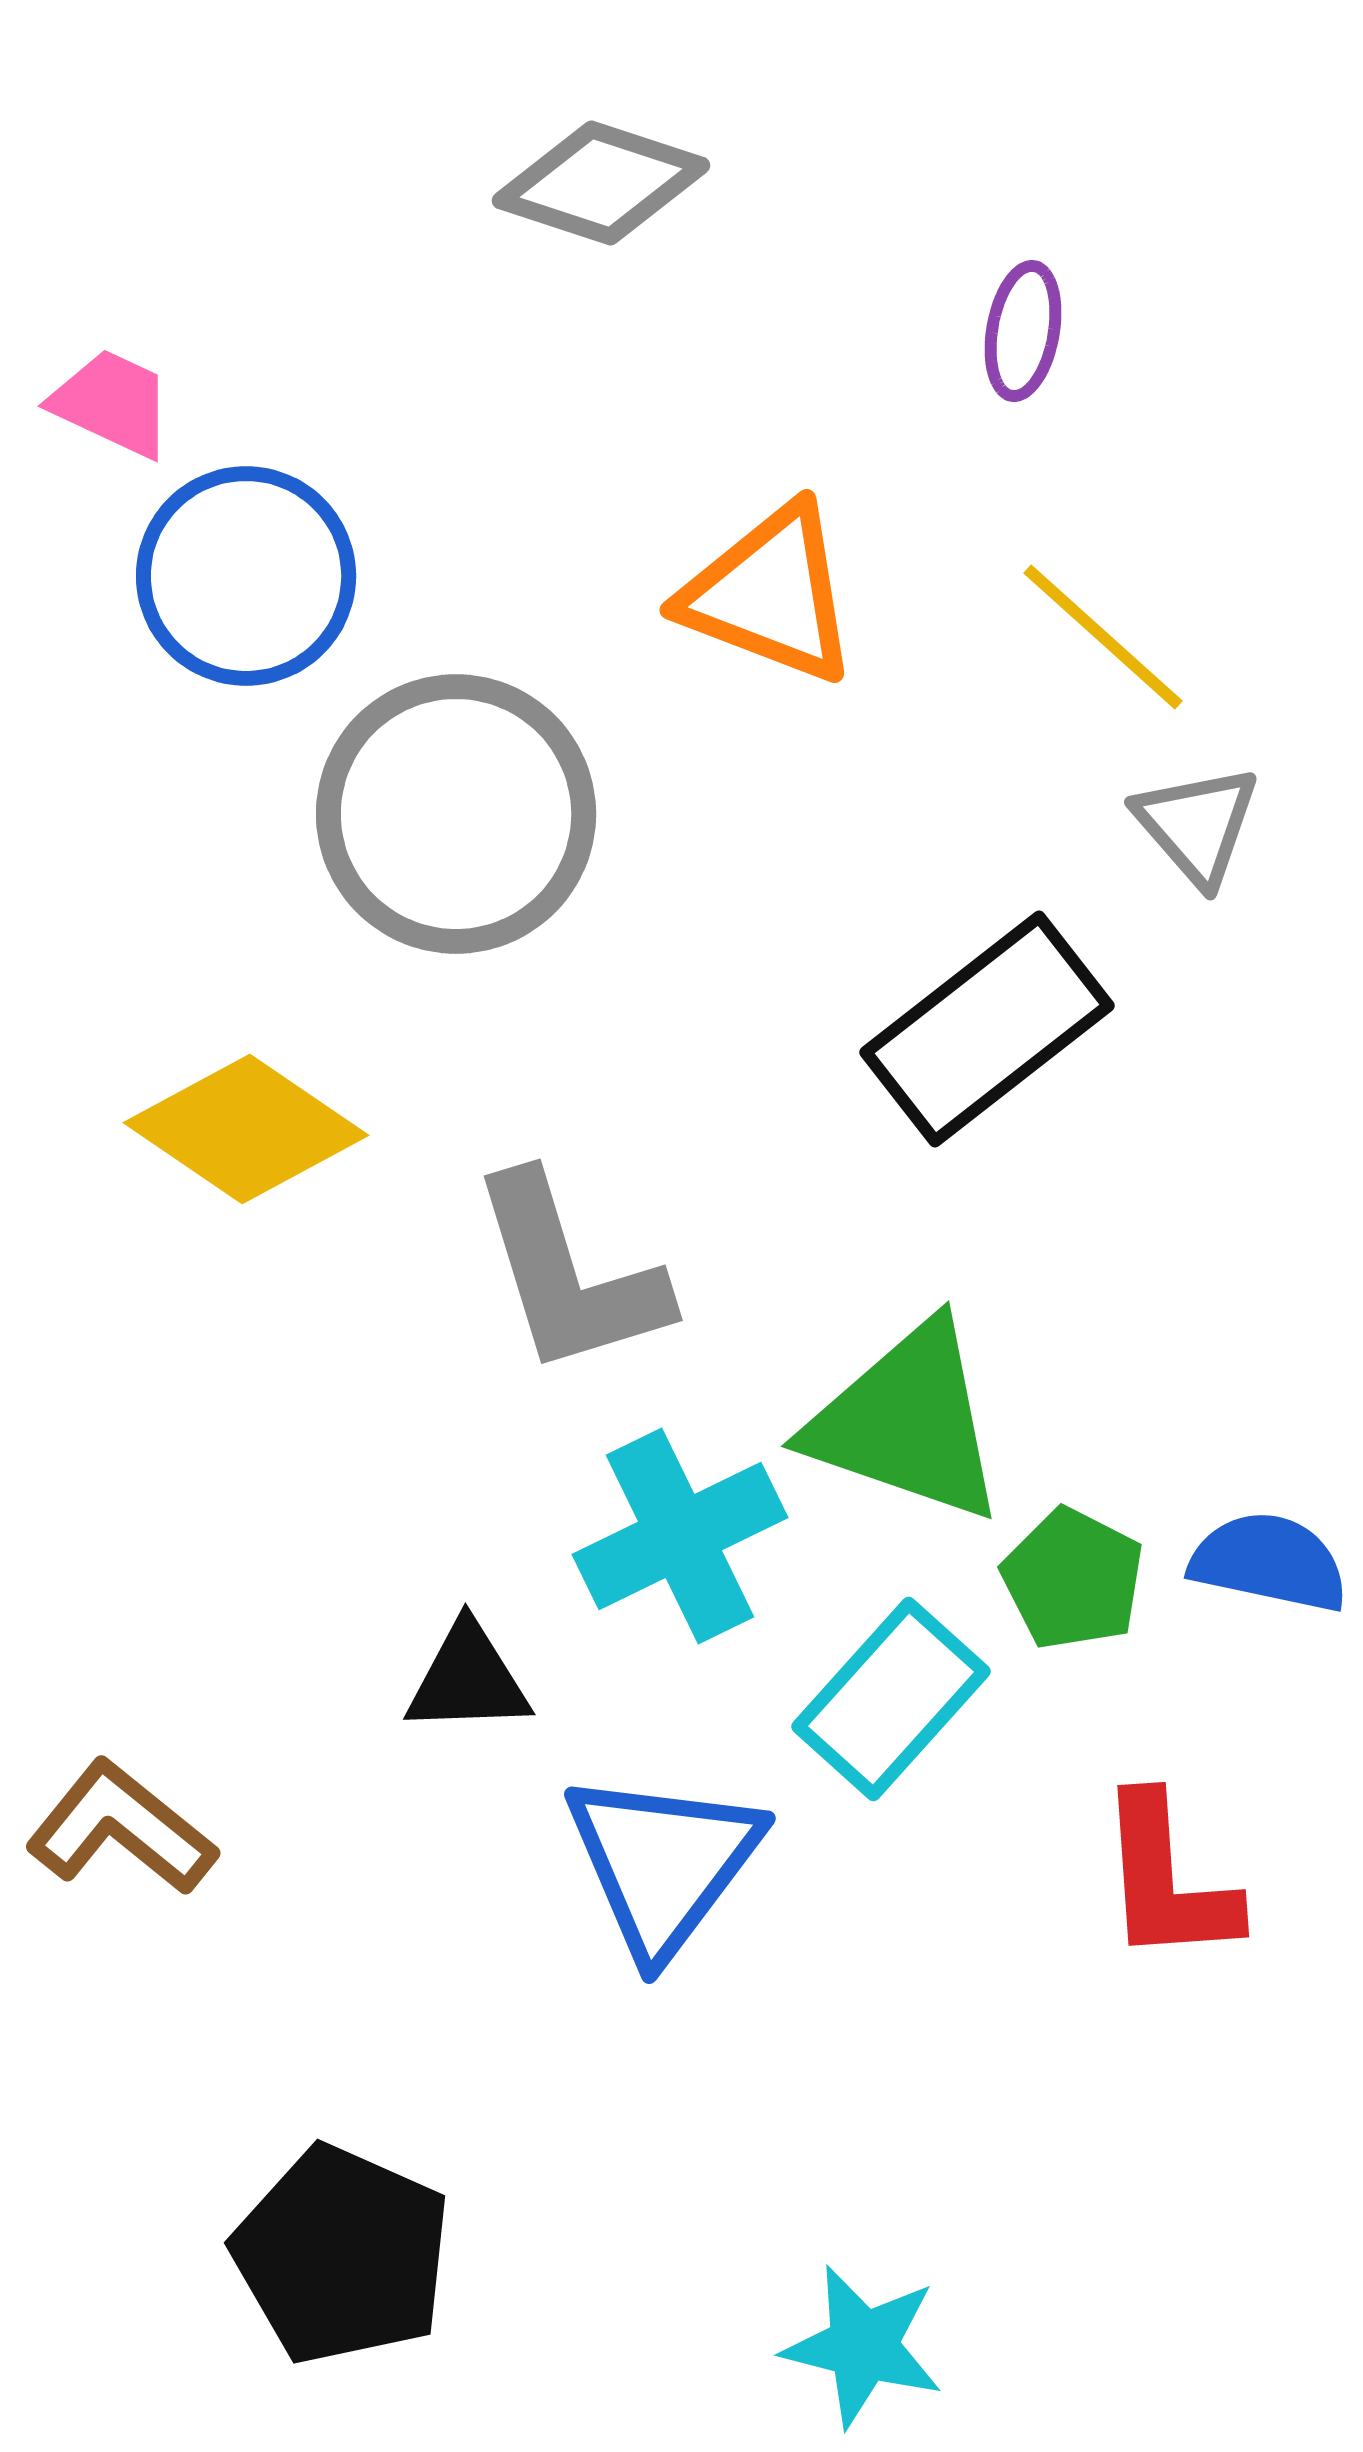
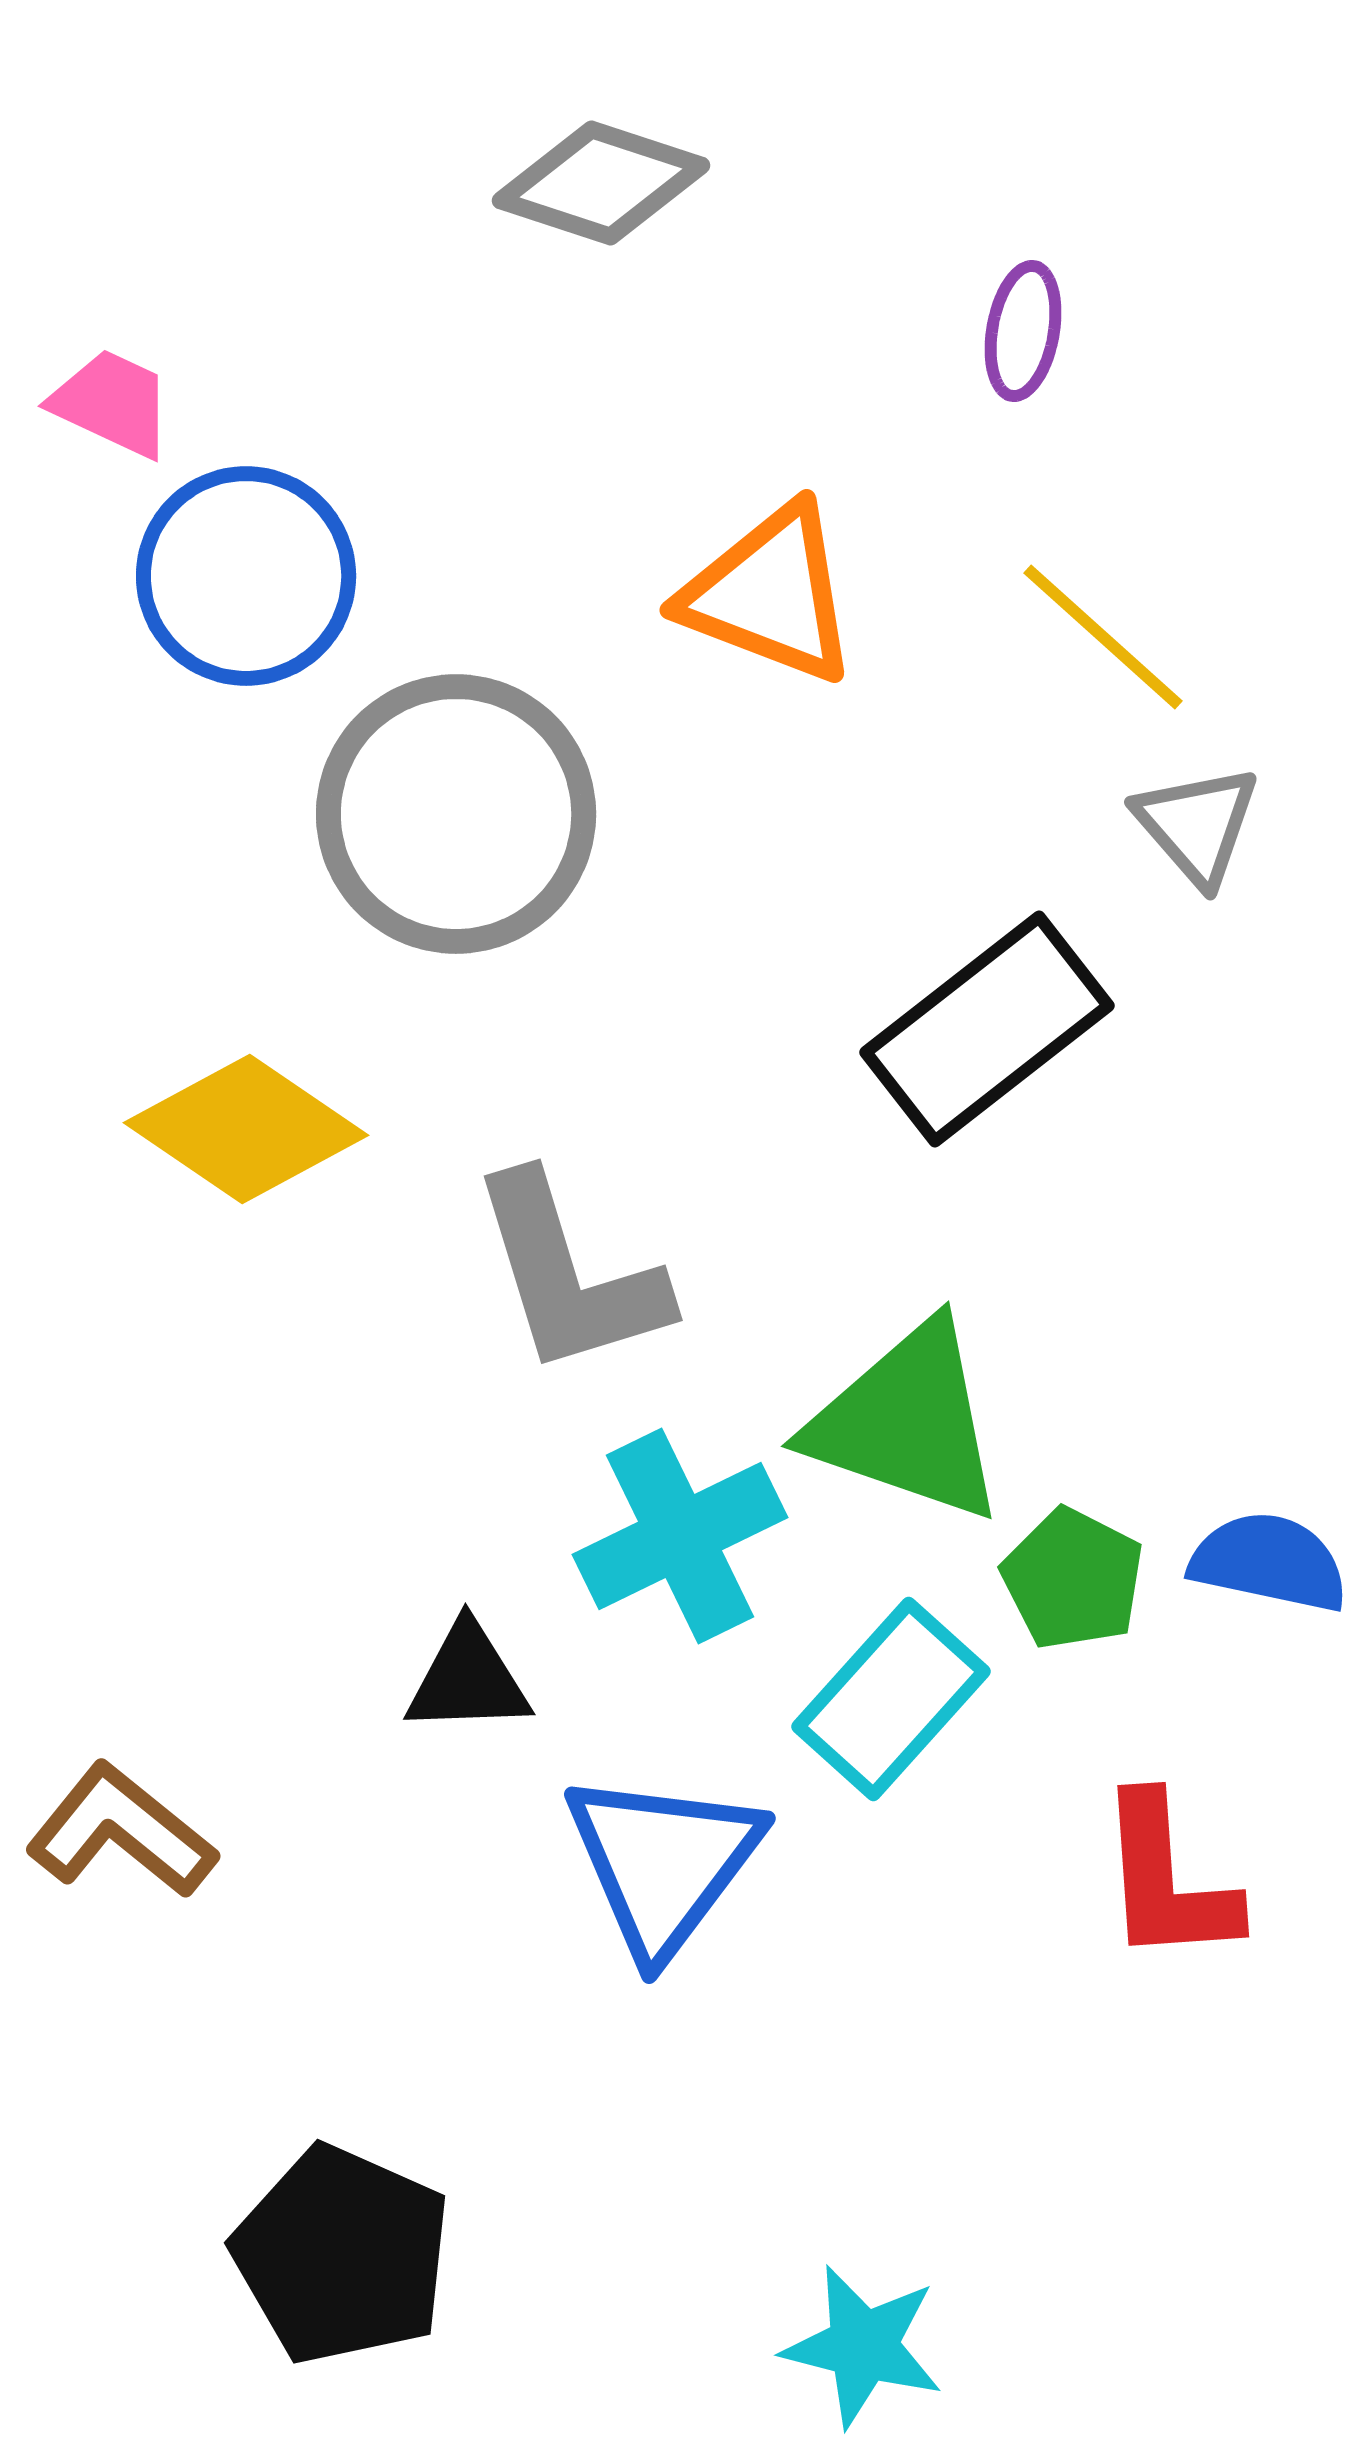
brown L-shape: moved 3 px down
